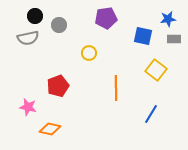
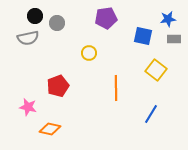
gray circle: moved 2 px left, 2 px up
